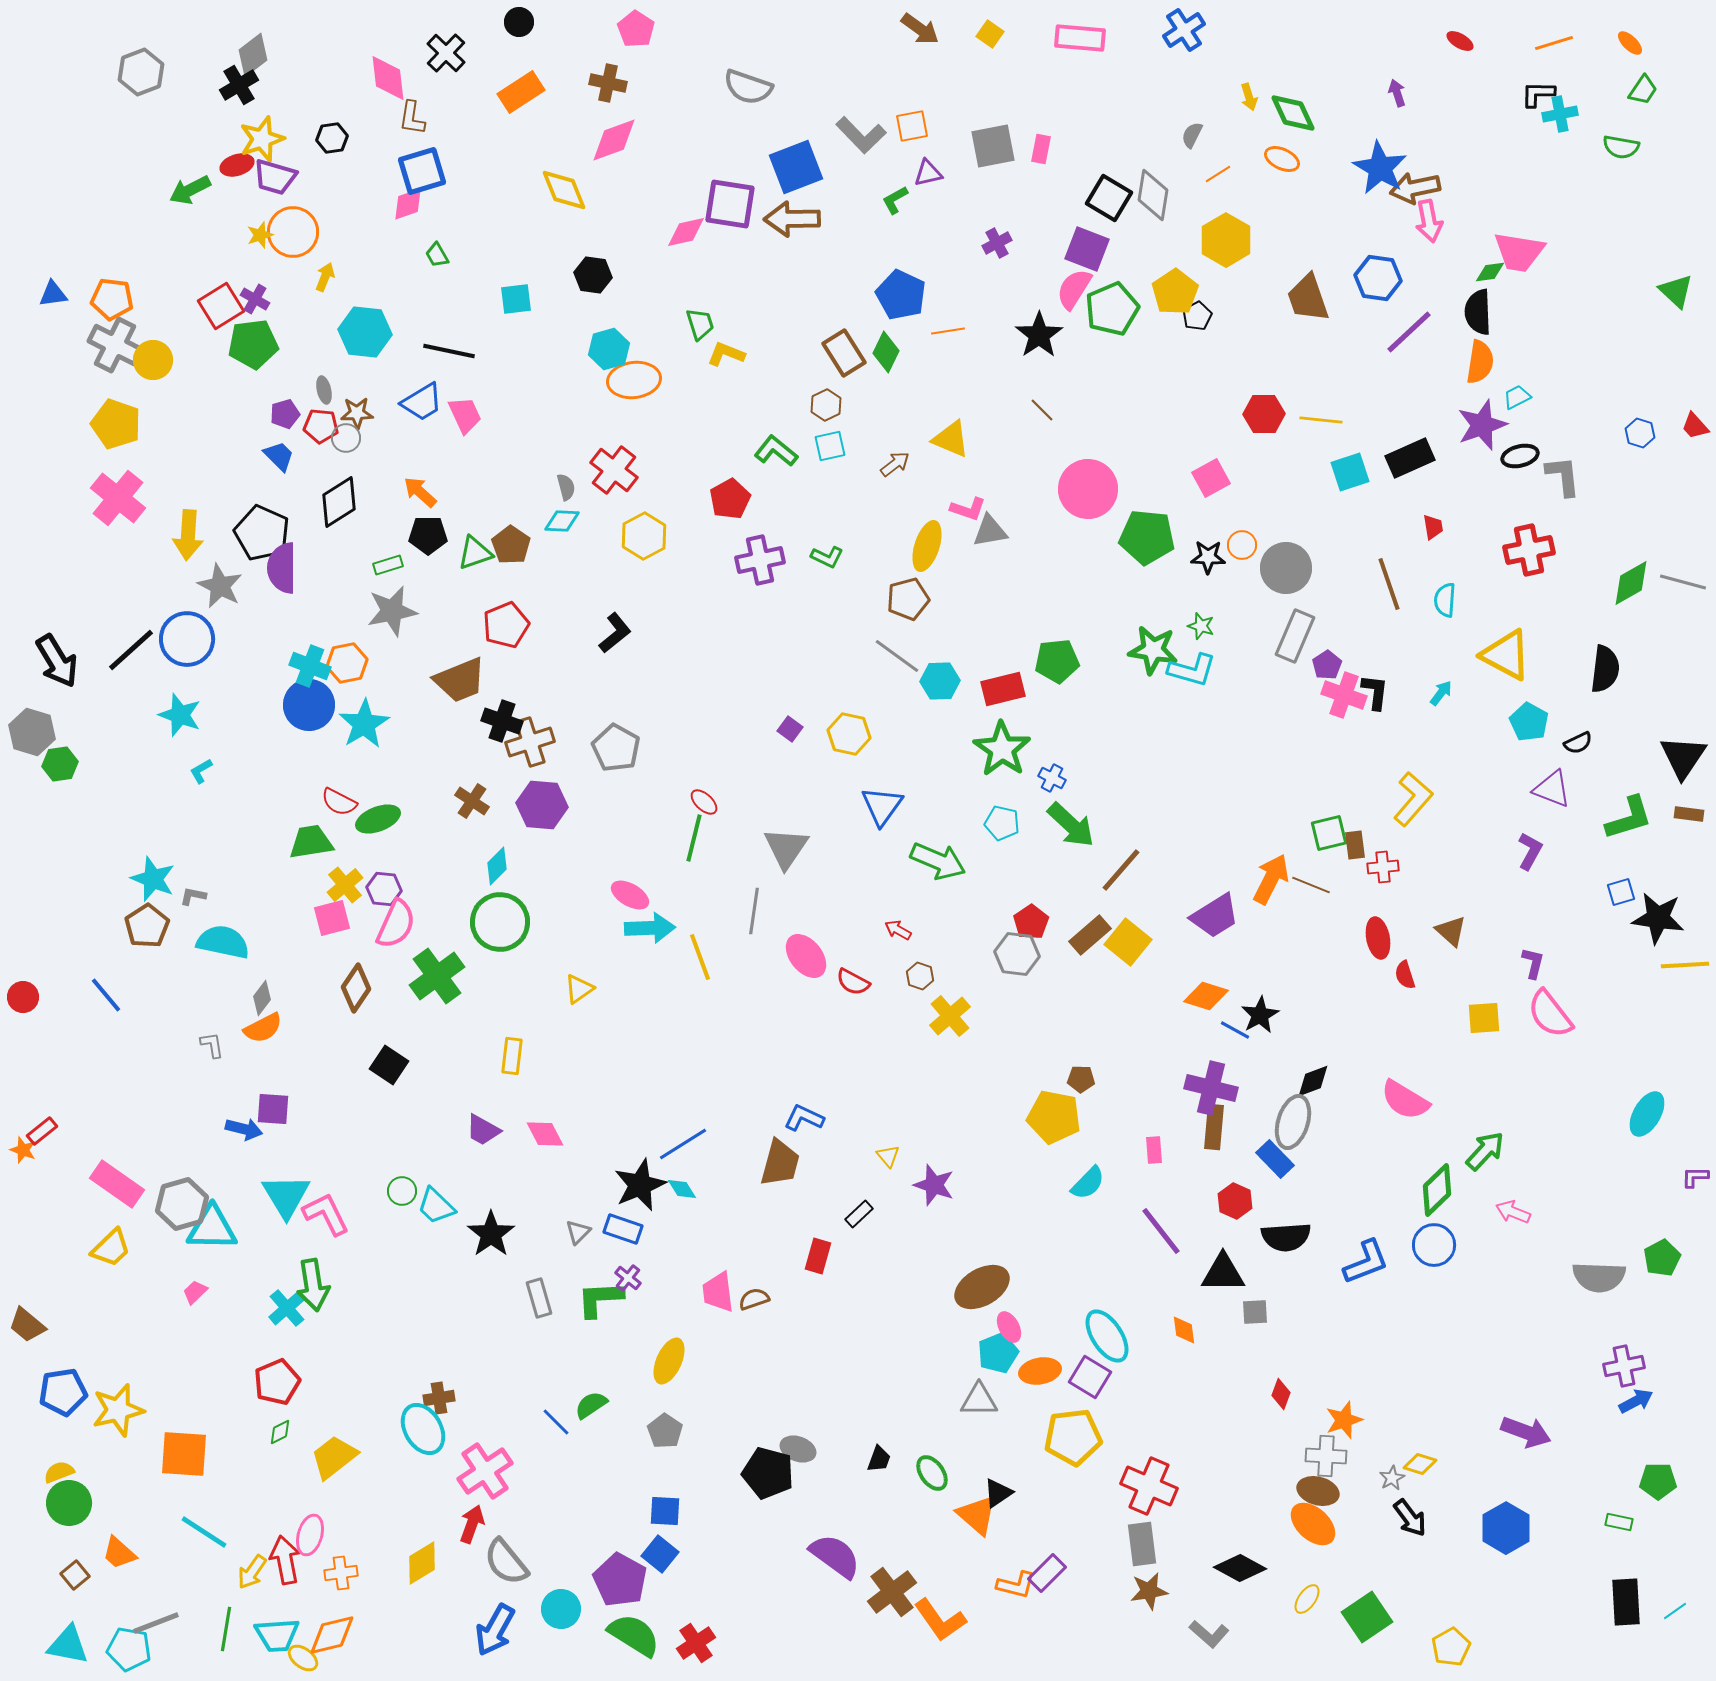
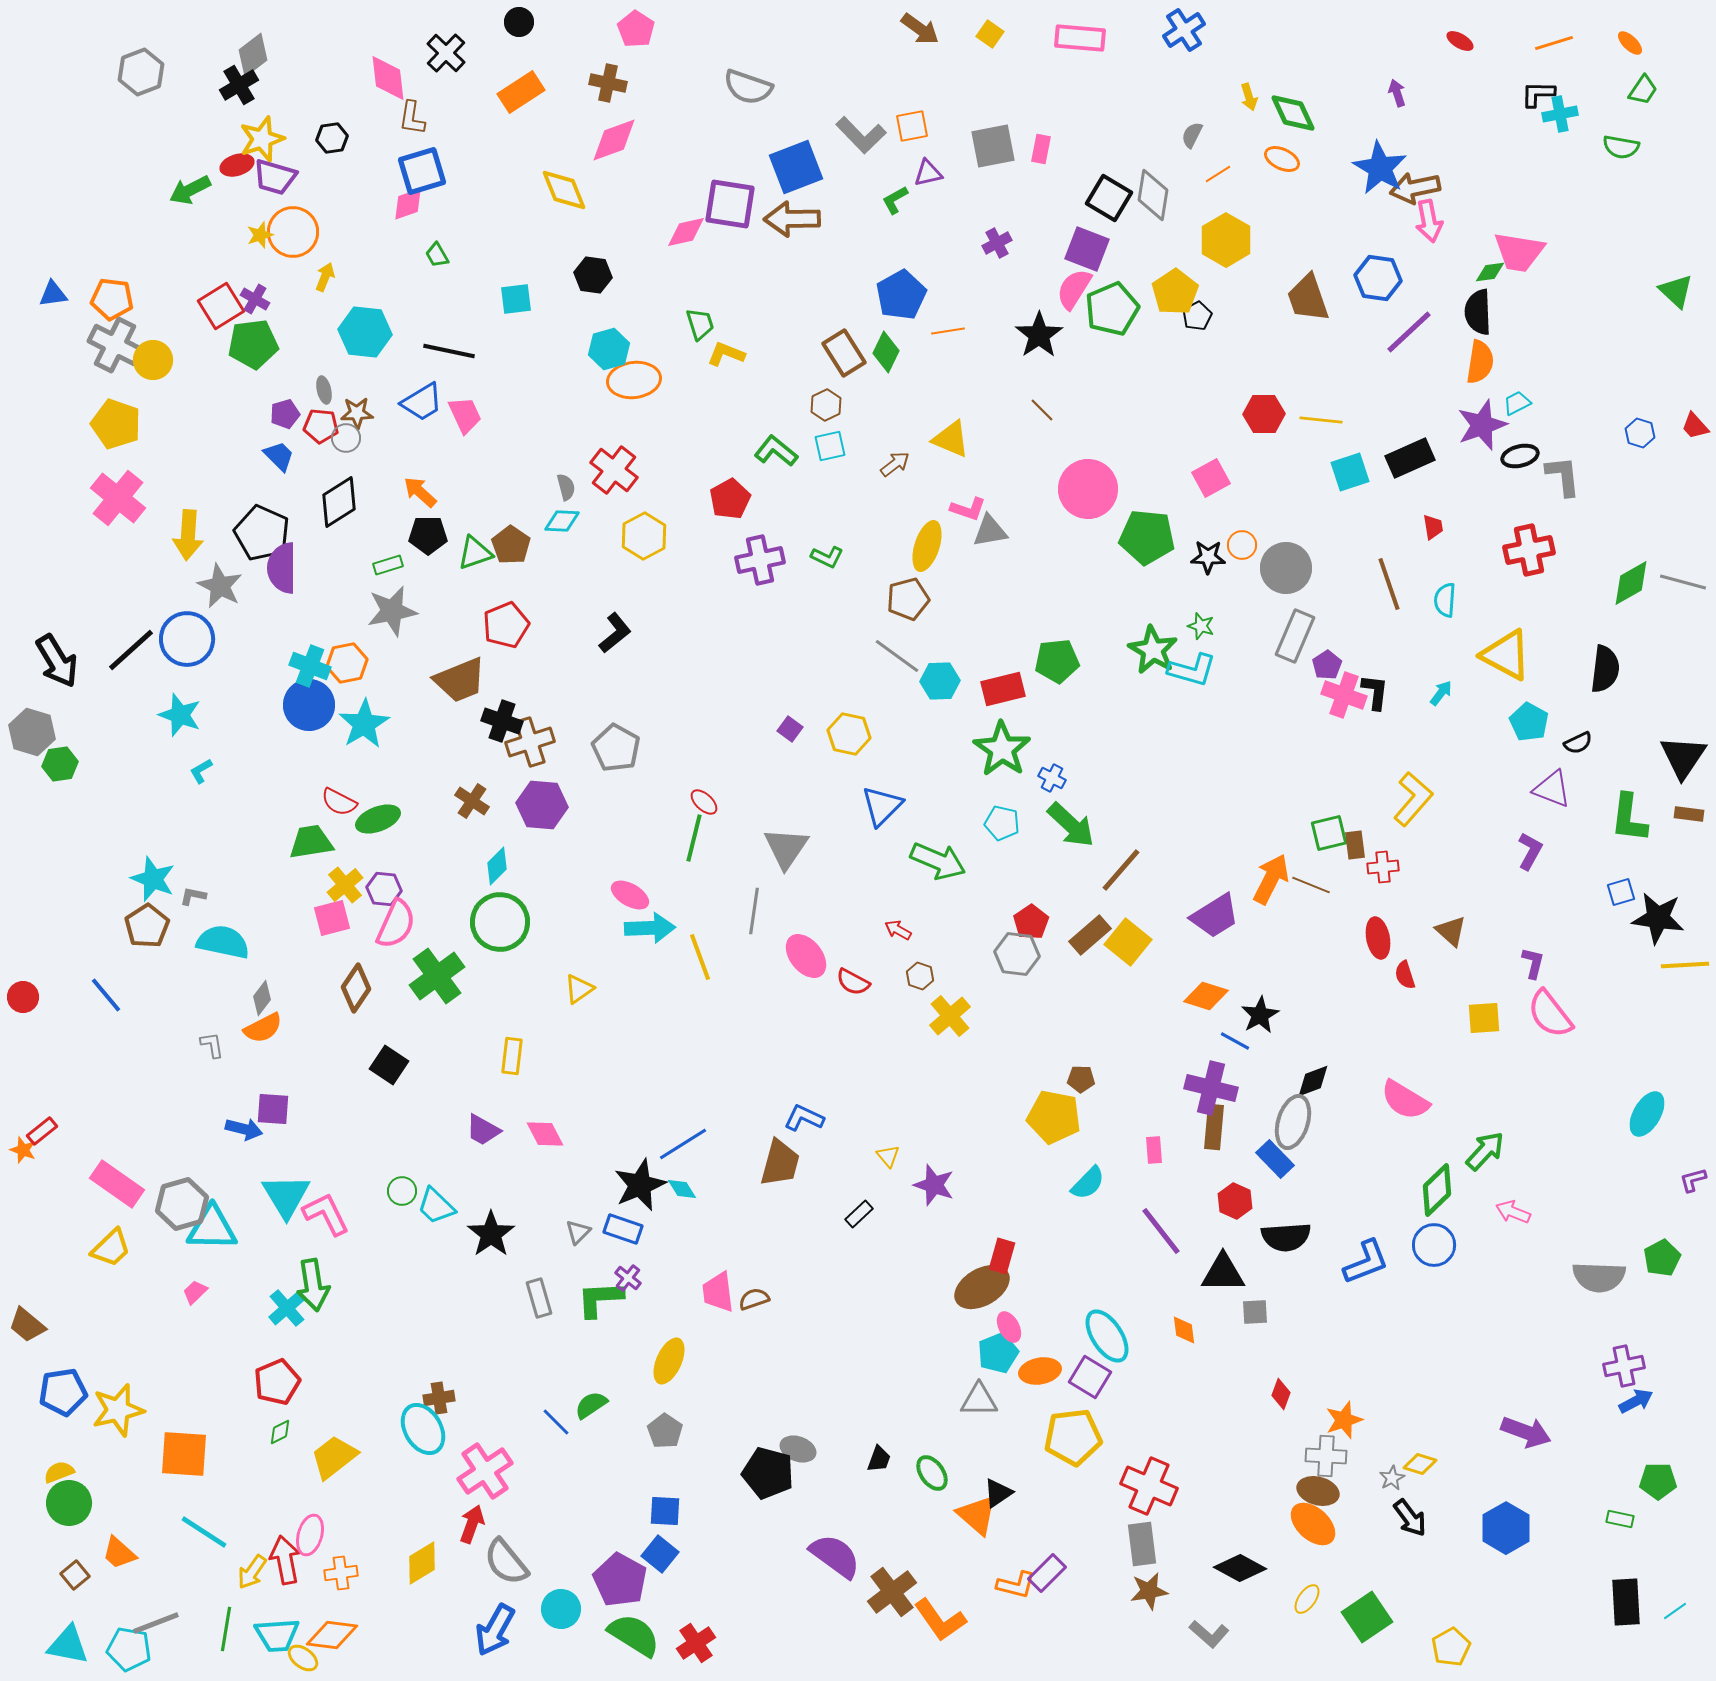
blue pentagon at (901, 295): rotated 18 degrees clockwise
cyan trapezoid at (1517, 397): moved 6 px down
green star at (1153, 650): rotated 21 degrees clockwise
blue triangle at (882, 806): rotated 9 degrees clockwise
green L-shape at (1629, 818): rotated 114 degrees clockwise
blue line at (1235, 1030): moved 11 px down
purple L-shape at (1695, 1177): moved 2 px left, 3 px down; rotated 16 degrees counterclockwise
red rectangle at (818, 1256): moved 184 px right
green rectangle at (1619, 1522): moved 1 px right, 3 px up
orange diamond at (332, 1635): rotated 21 degrees clockwise
